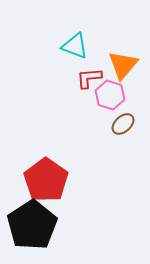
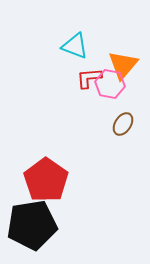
pink hexagon: moved 11 px up; rotated 8 degrees counterclockwise
brown ellipse: rotated 15 degrees counterclockwise
black pentagon: rotated 24 degrees clockwise
